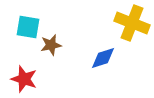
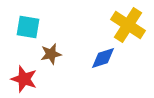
yellow cross: moved 4 px left, 2 px down; rotated 12 degrees clockwise
brown star: moved 9 px down
